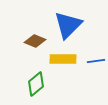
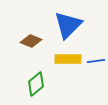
brown diamond: moved 4 px left
yellow rectangle: moved 5 px right
